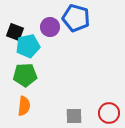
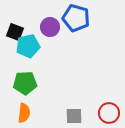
green pentagon: moved 8 px down
orange semicircle: moved 7 px down
